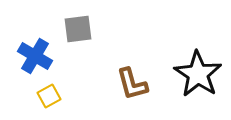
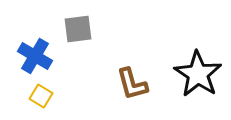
yellow square: moved 8 px left; rotated 30 degrees counterclockwise
